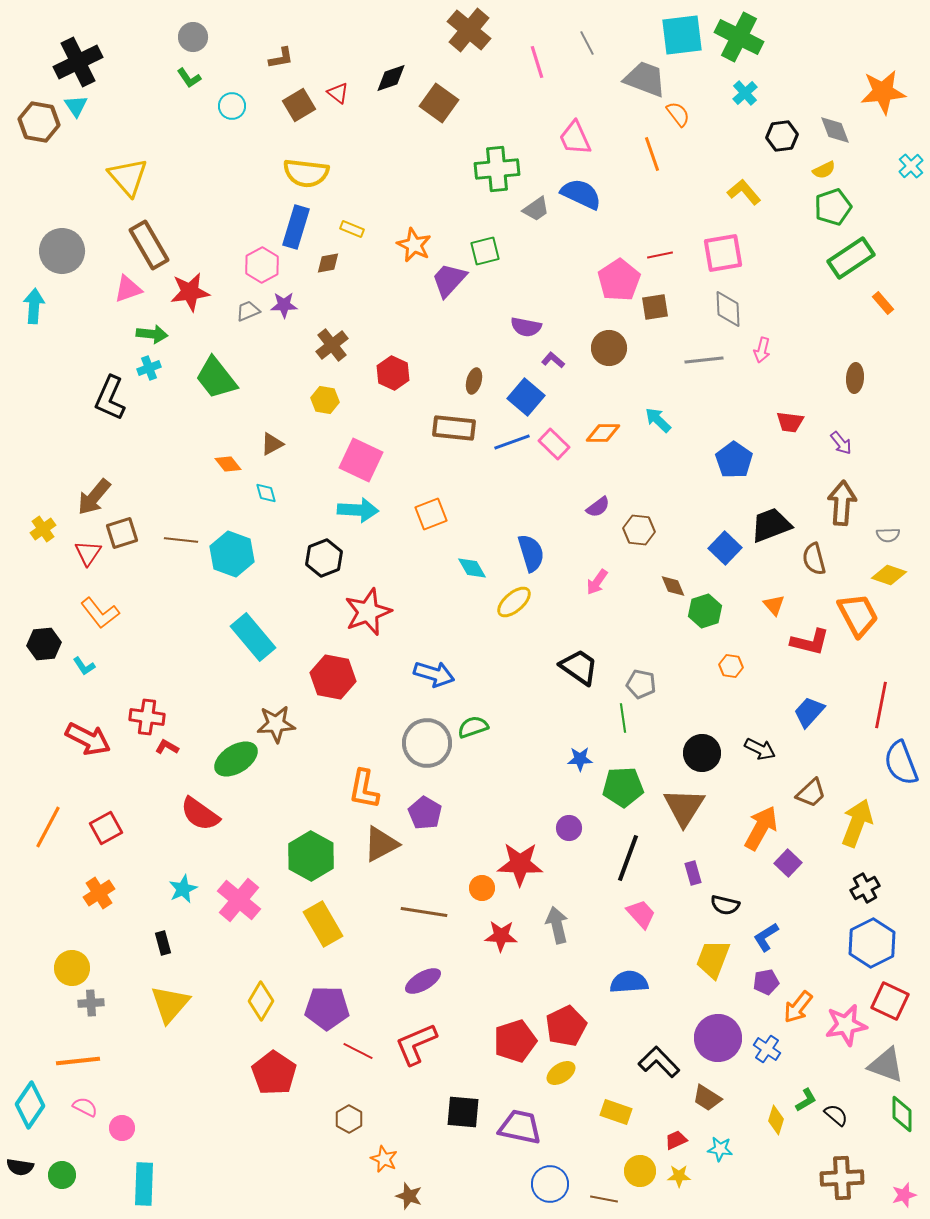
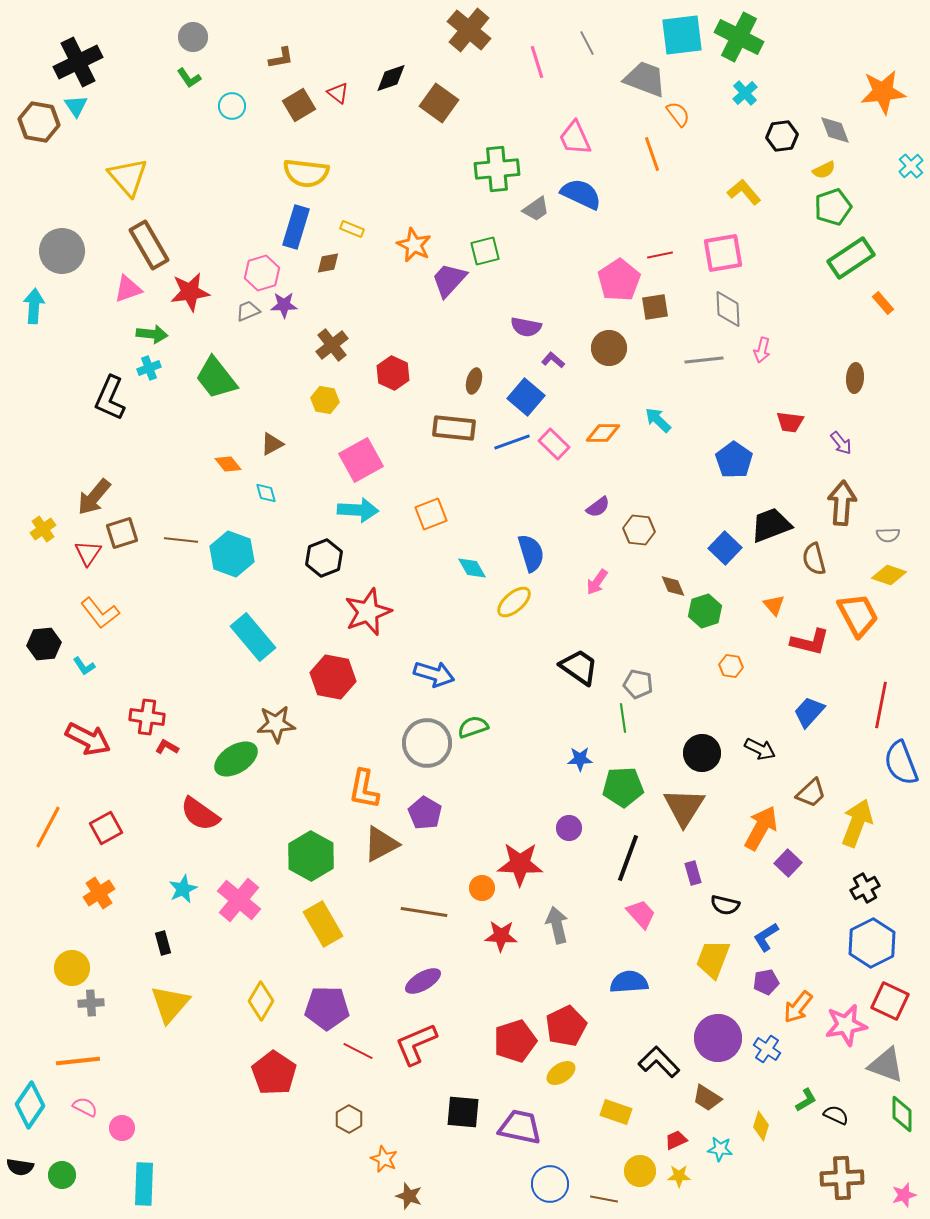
pink hexagon at (262, 265): moved 8 px down; rotated 12 degrees clockwise
pink square at (361, 460): rotated 36 degrees clockwise
gray pentagon at (641, 684): moved 3 px left
black semicircle at (836, 1115): rotated 15 degrees counterclockwise
yellow diamond at (776, 1120): moved 15 px left, 6 px down
